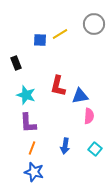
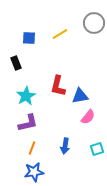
gray circle: moved 1 px up
blue square: moved 11 px left, 2 px up
cyan star: moved 1 px down; rotated 24 degrees clockwise
pink semicircle: moved 1 px left, 1 px down; rotated 35 degrees clockwise
purple L-shape: rotated 100 degrees counterclockwise
cyan square: moved 2 px right; rotated 32 degrees clockwise
blue star: rotated 24 degrees counterclockwise
